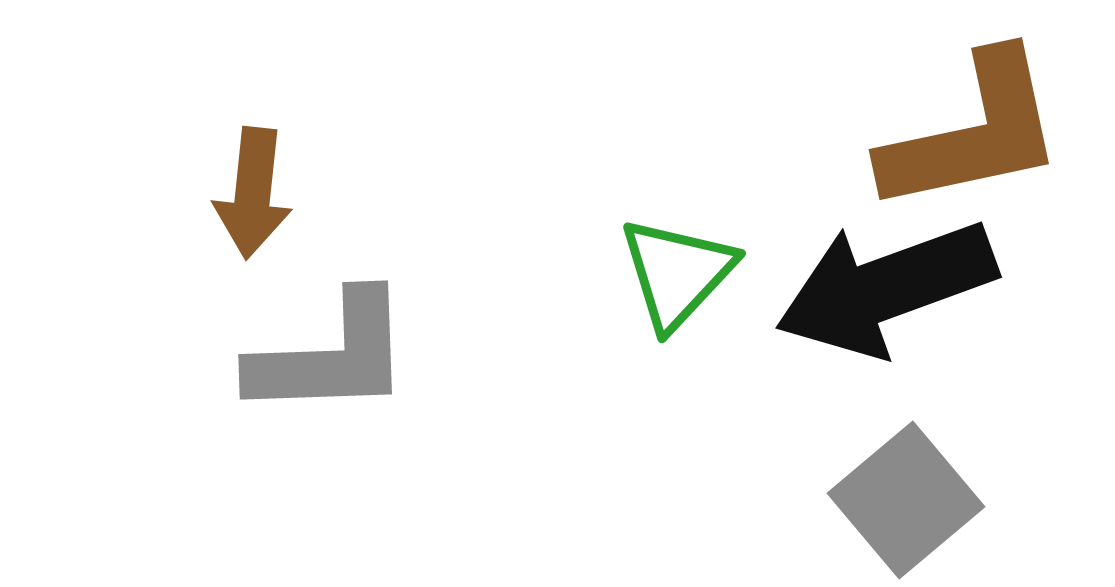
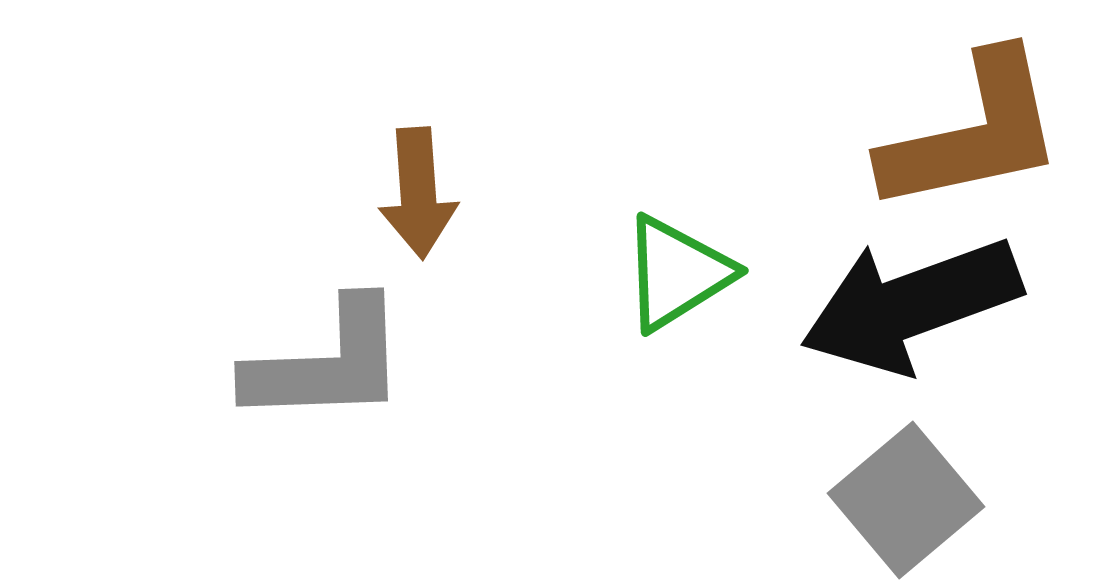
brown arrow: moved 165 px right; rotated 10 degrees counterclockwise
green triangle: rotated 15 degrees clockwise
black arrow: moved 25 px right, 17 px down
gray L-shape: moved 4 px left, 7 px down
